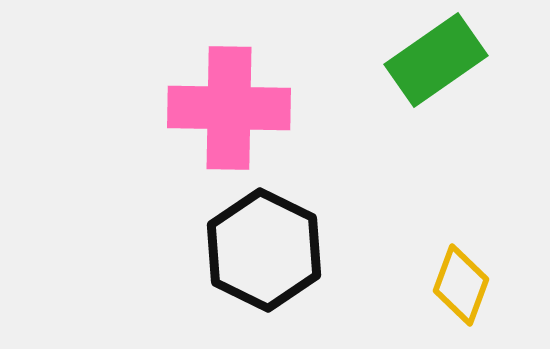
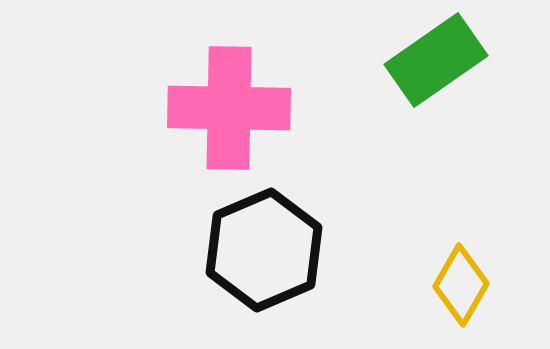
black hexagon: rotated 11 degrees clockwise
yellow diamond: rotated 10 degrees clockwise
